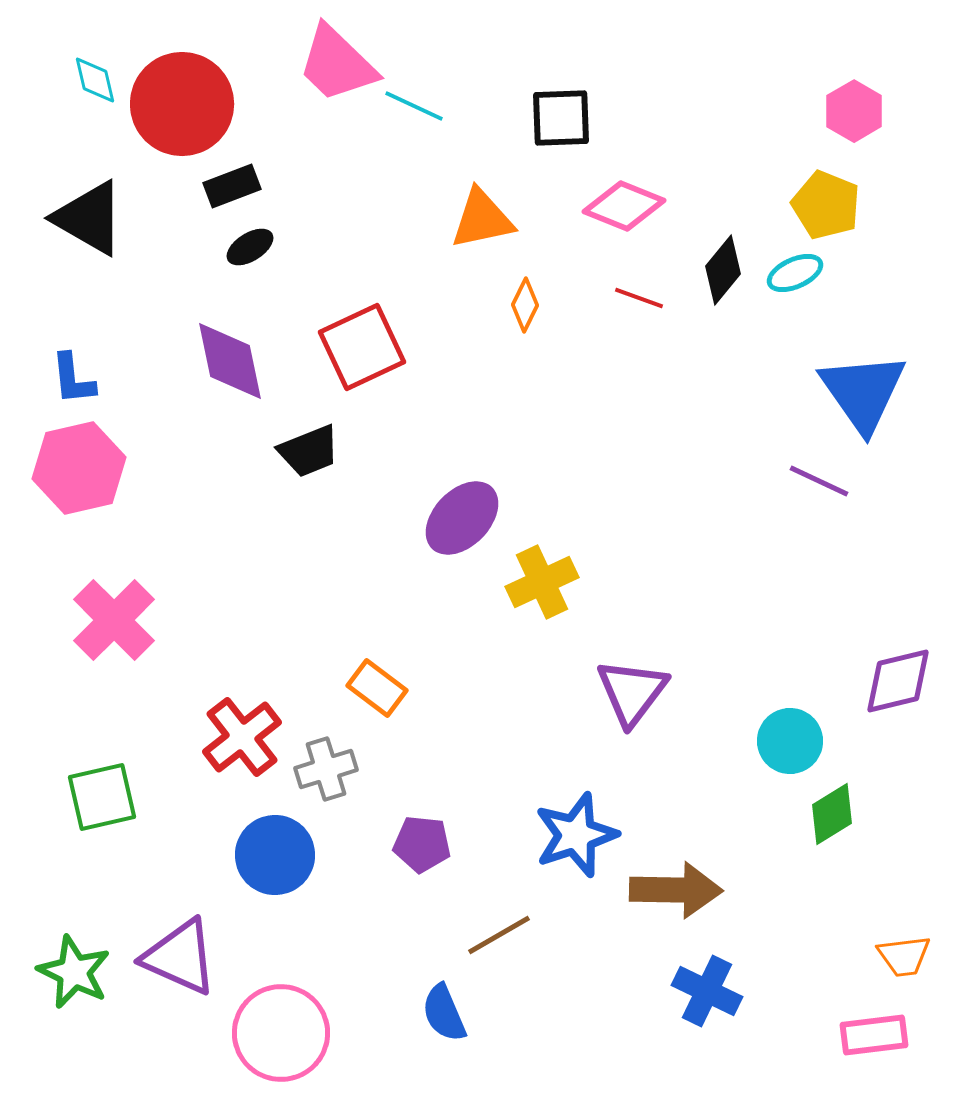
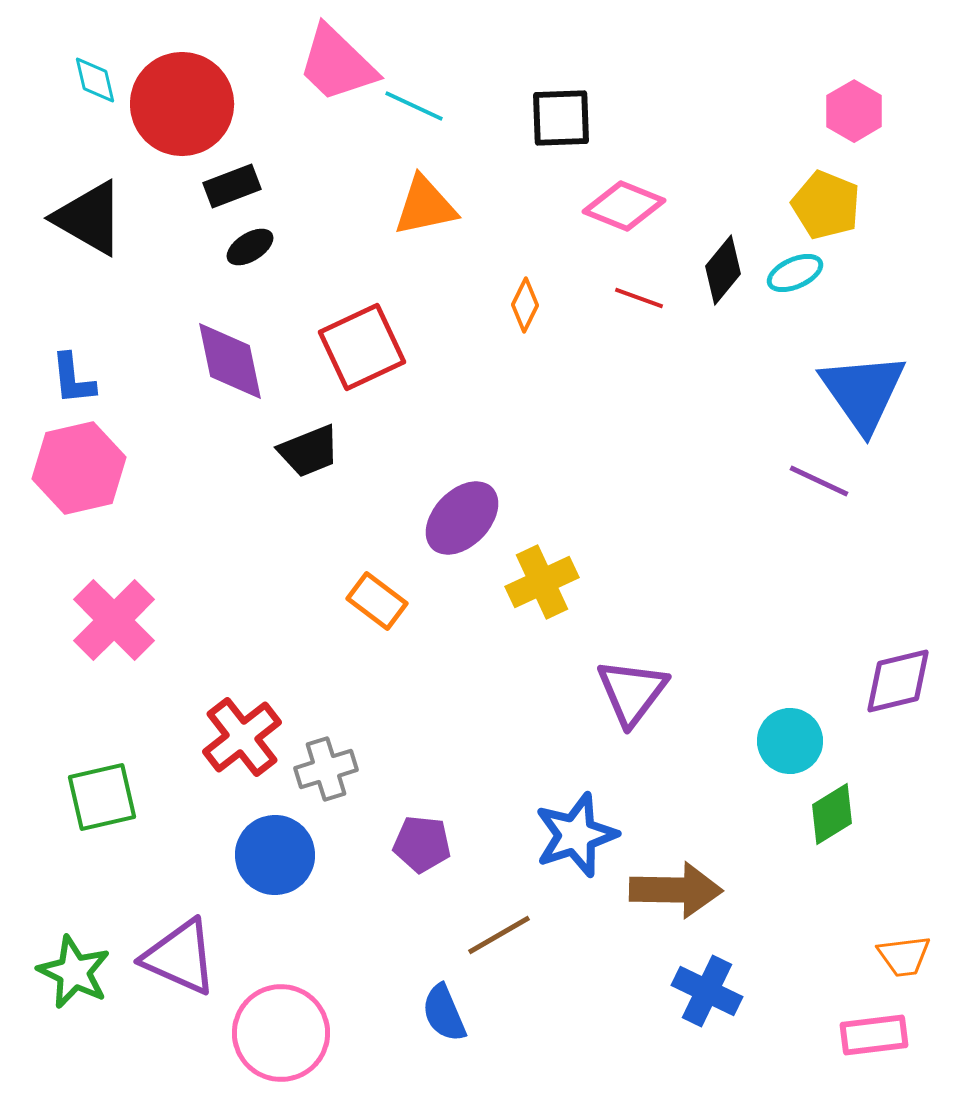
orange triangle at (482, 219): moved 57 px left, 13 px up
orange rectangle at (377, 688): moved 87 px up
